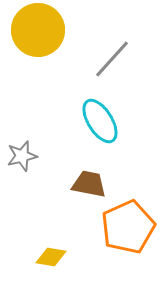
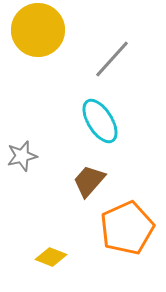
brown trapezoid: moved 3 px up; rotated 60 degrees counterclockwise
orange pentagon: moved 1 px left, 1 px down
yellow diamond: rotated 12 degrees clockwise
